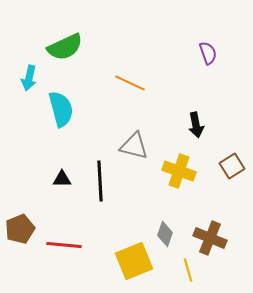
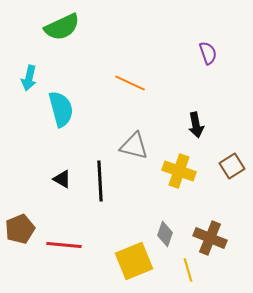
green semicircle: moved 3 px left, 20 px up
black triangle: rotated 30 degrees clockwise
